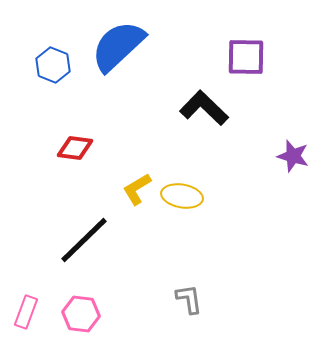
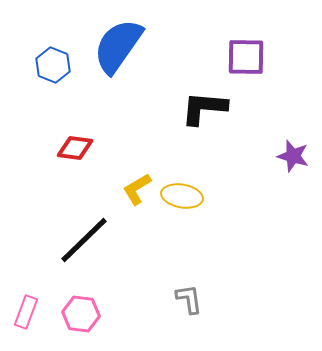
blue semicircle: rotated 12 degrees counterclockwise
black L-shape: rotated 39 degrees counterclockwise
